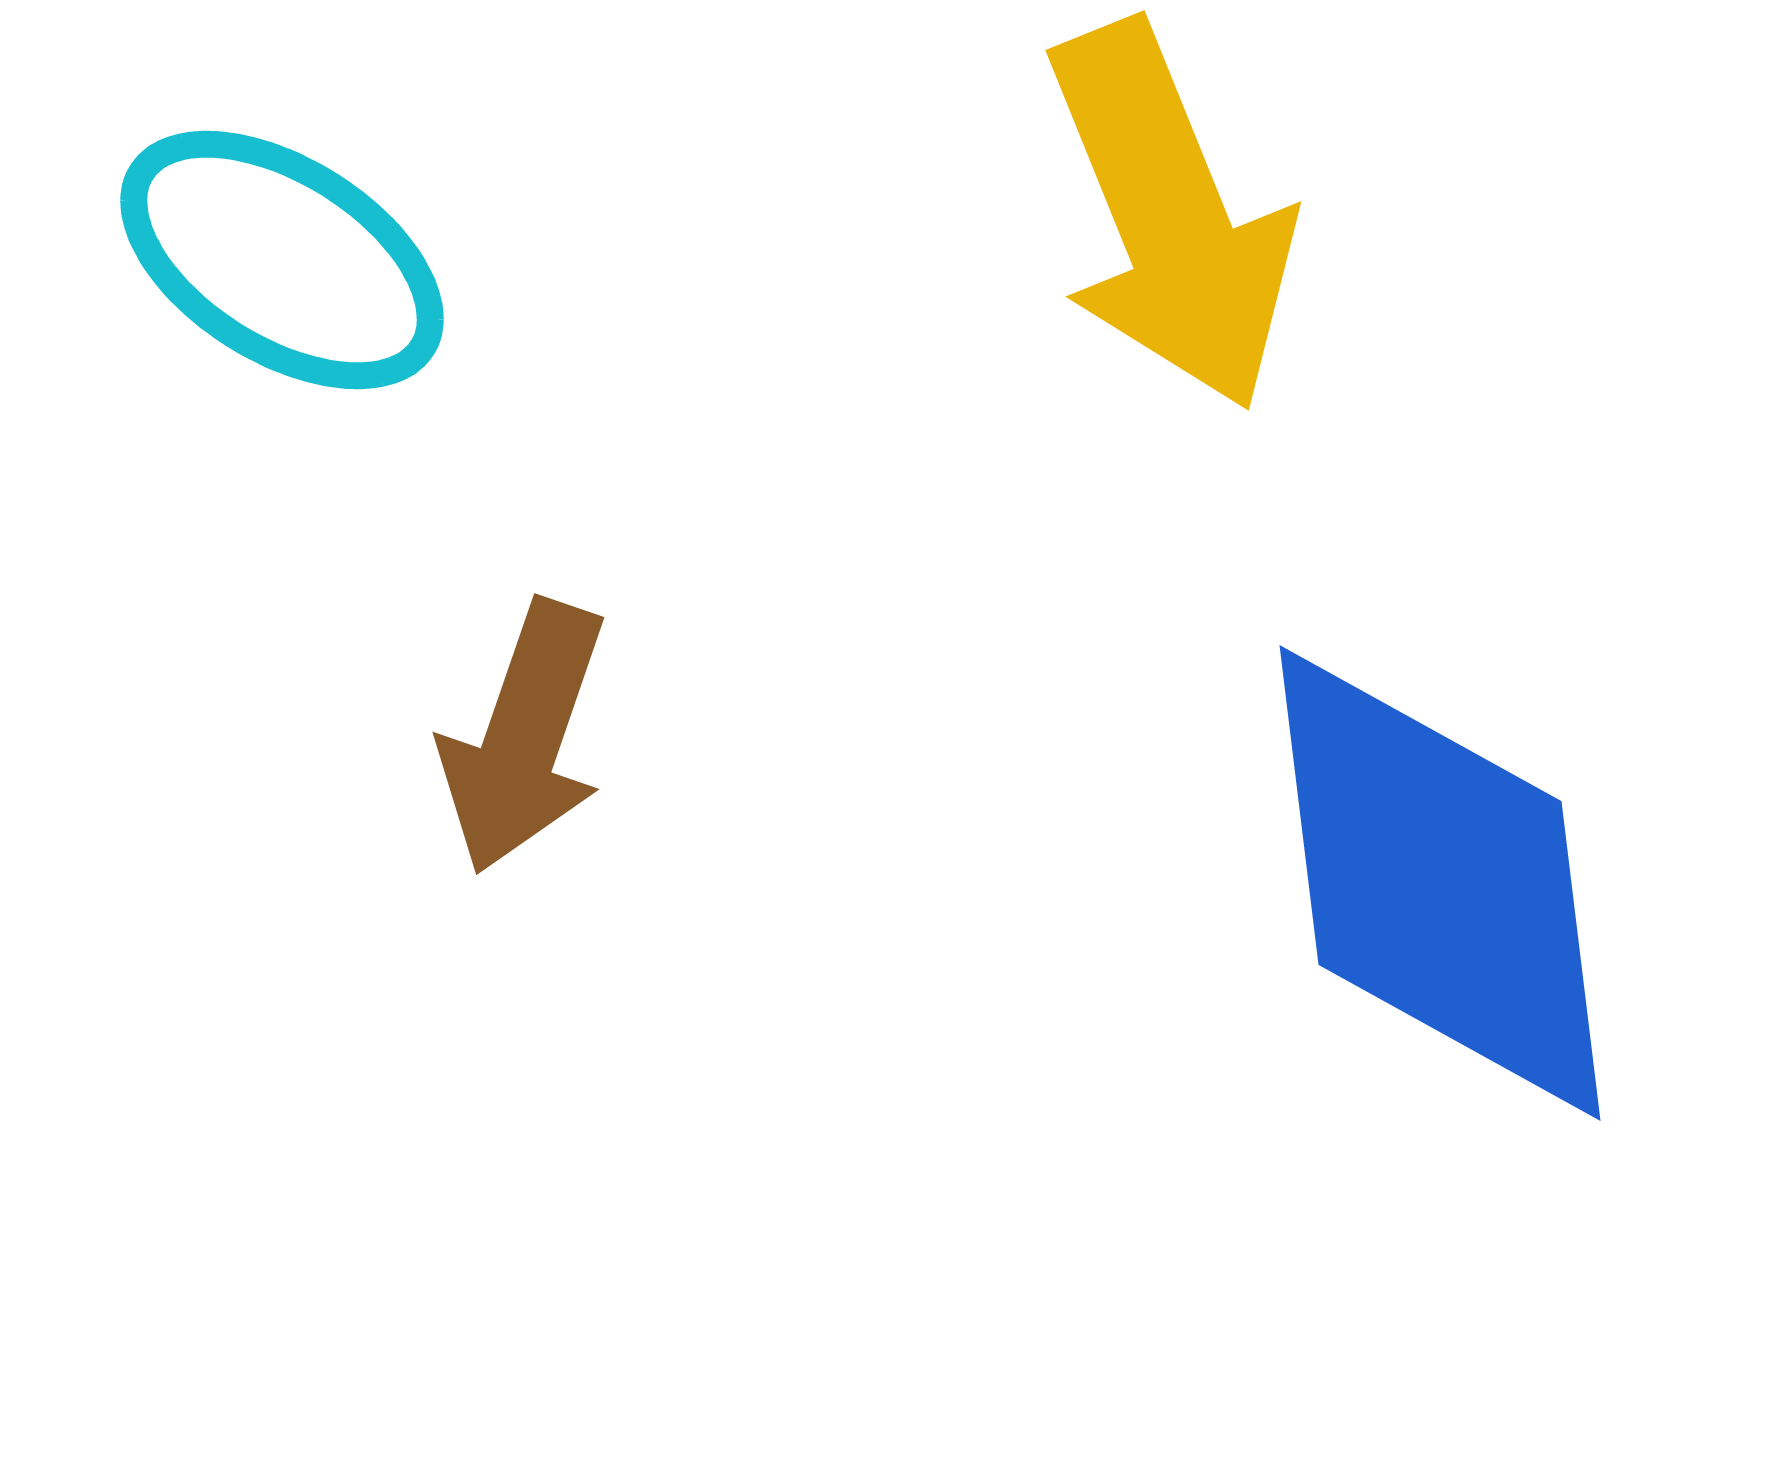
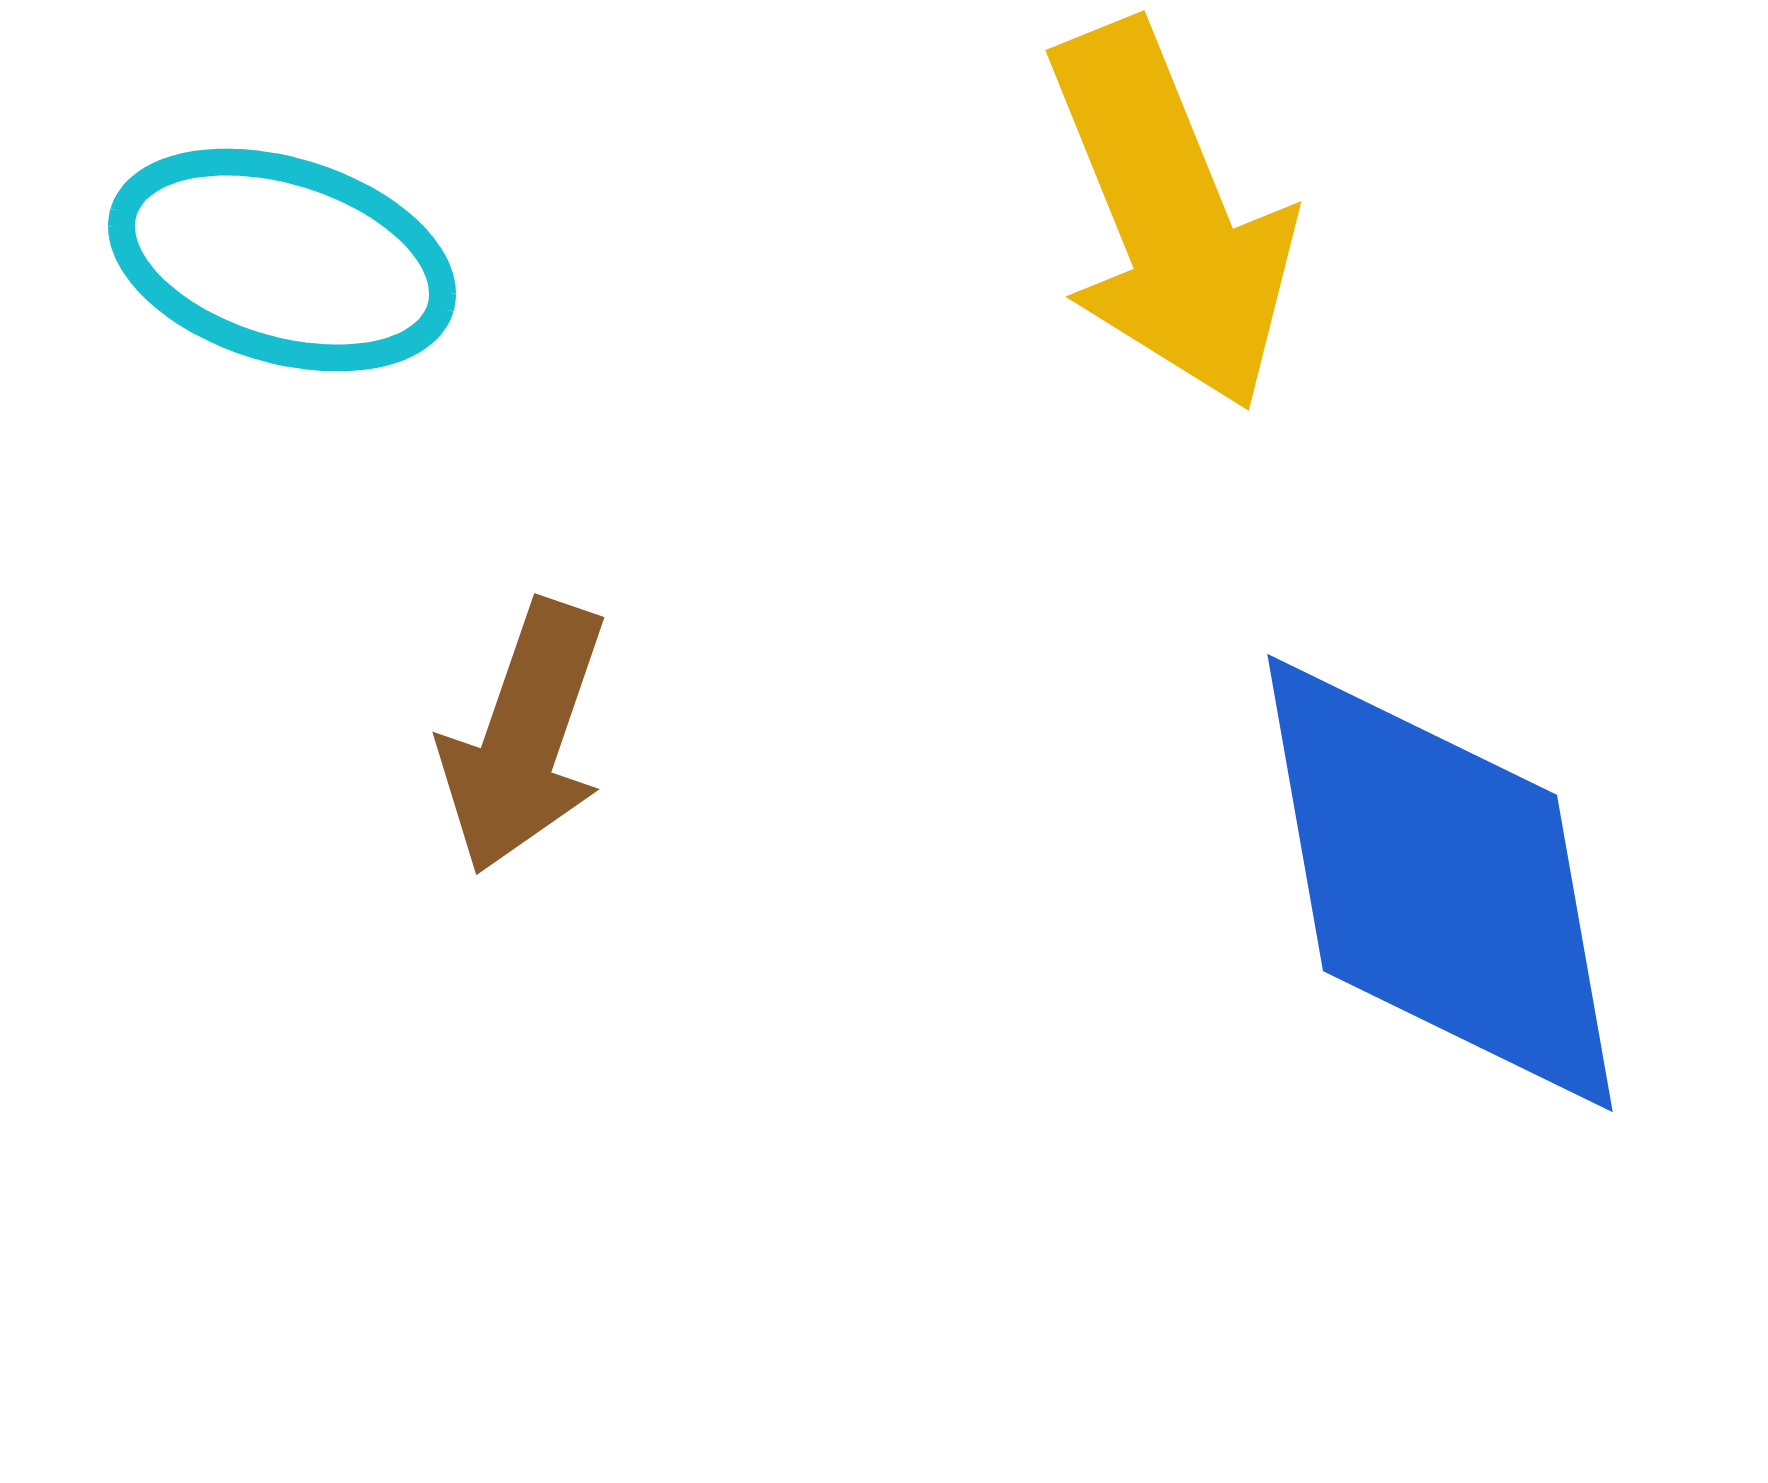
cyan ellipse: rotated 15 degrees counterclockwise
blue diamond: rotated 3 degrees counterclockwise
